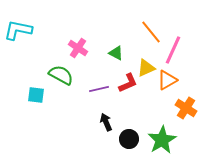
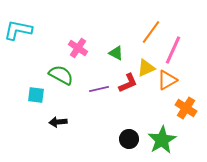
orange line: rotated 75 degrees clockwise
black arrow: moved 48 px left; rotated 72 degrees counterclockwise
